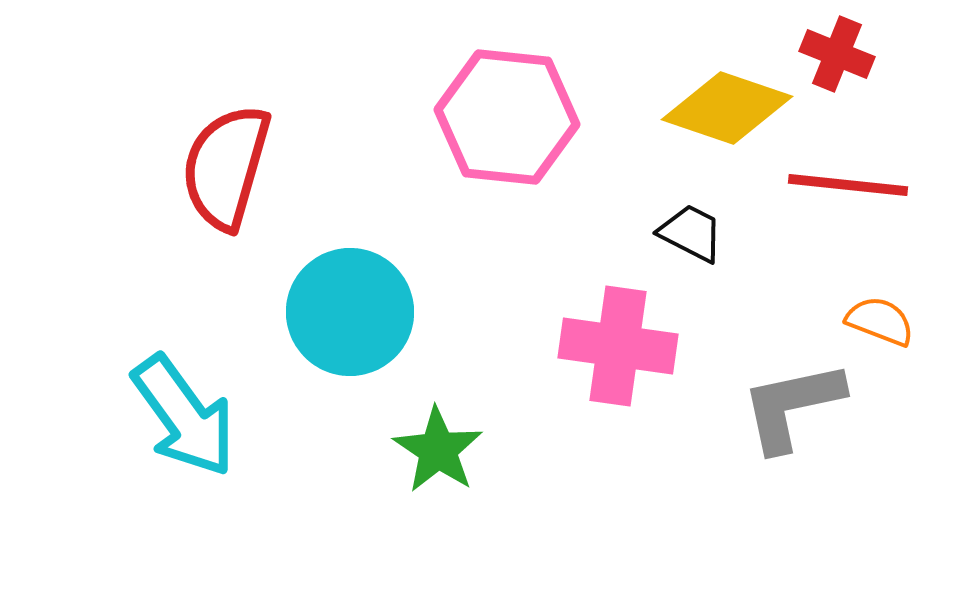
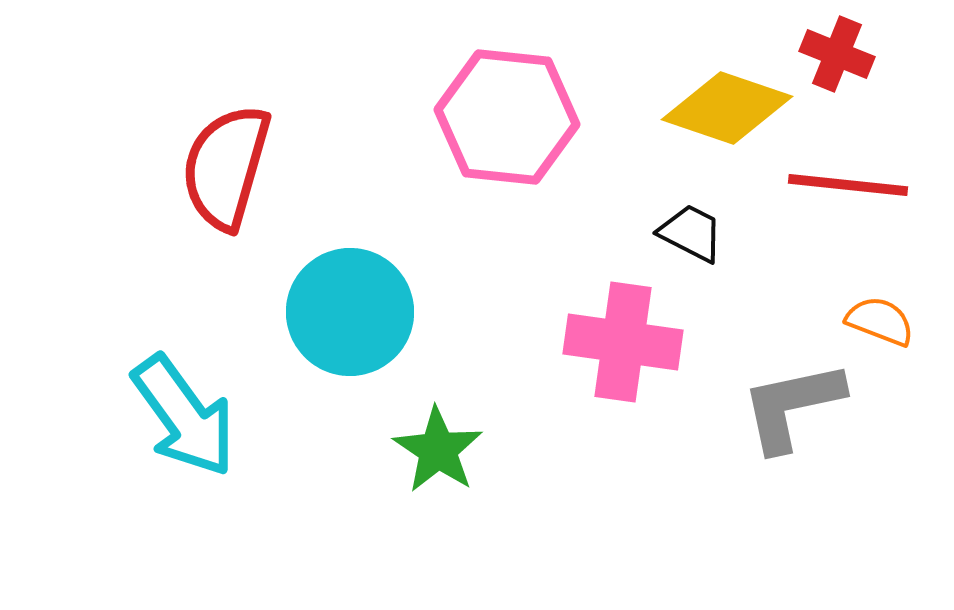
pink cross: moved 5 px right, 4 px up
